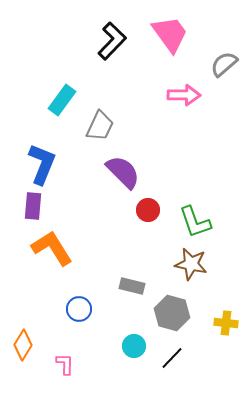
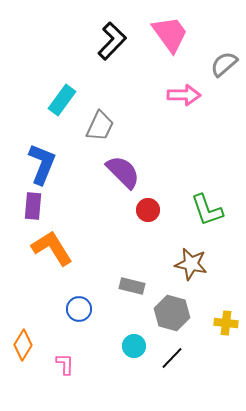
green L-shape: moved 12 px right, 12 px up
